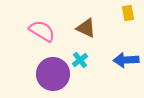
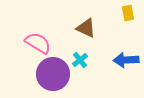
pink semicircle: moved 4 px left, 12 px down
